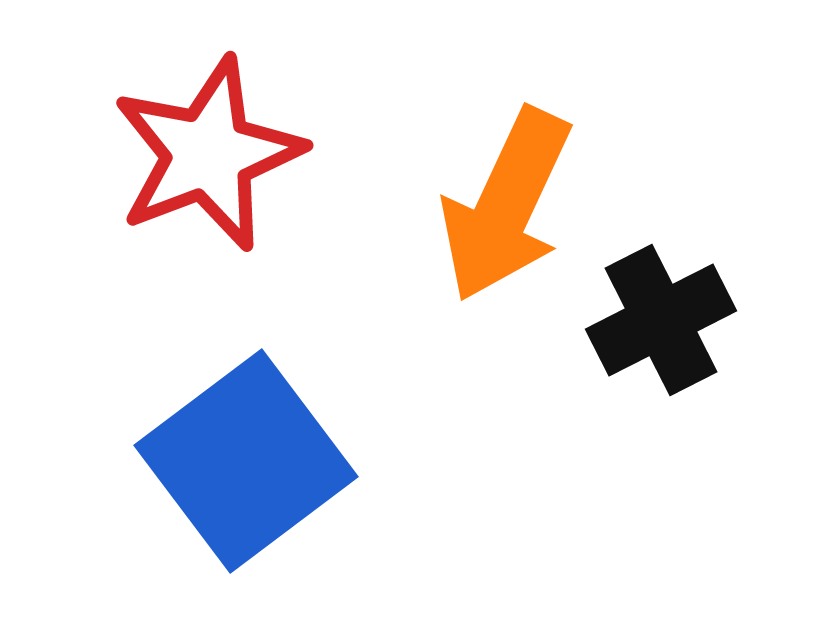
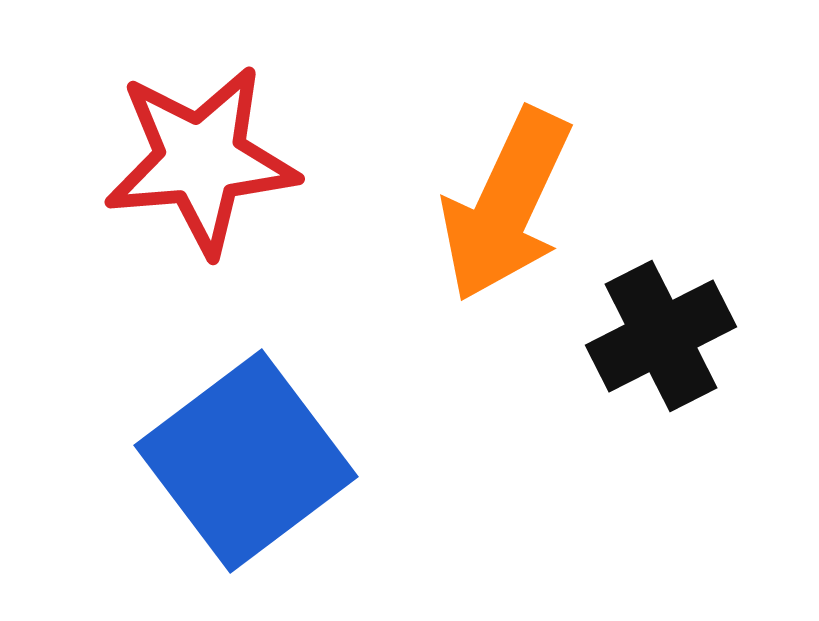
red star: moved 7 px left, 6 px down; rotated 16 degrees clockwise
black cross: moved 16 px down
